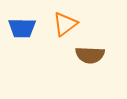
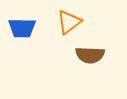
orange triangle: moved 4 px right, 2 px up
